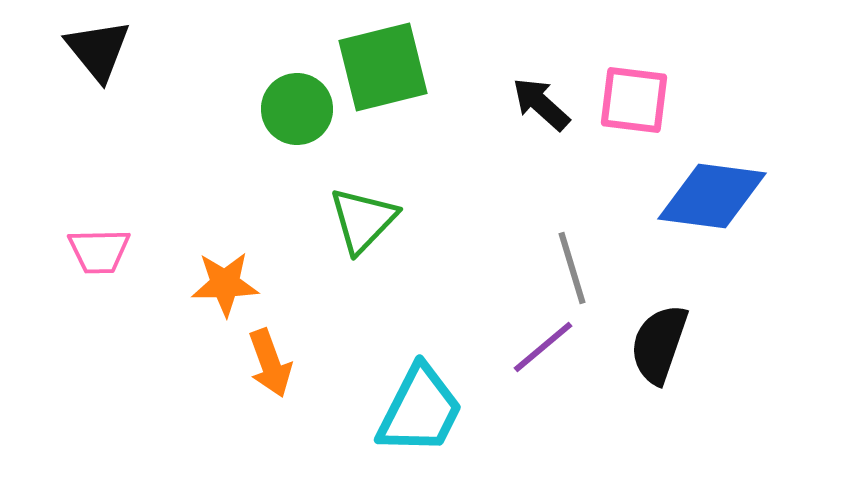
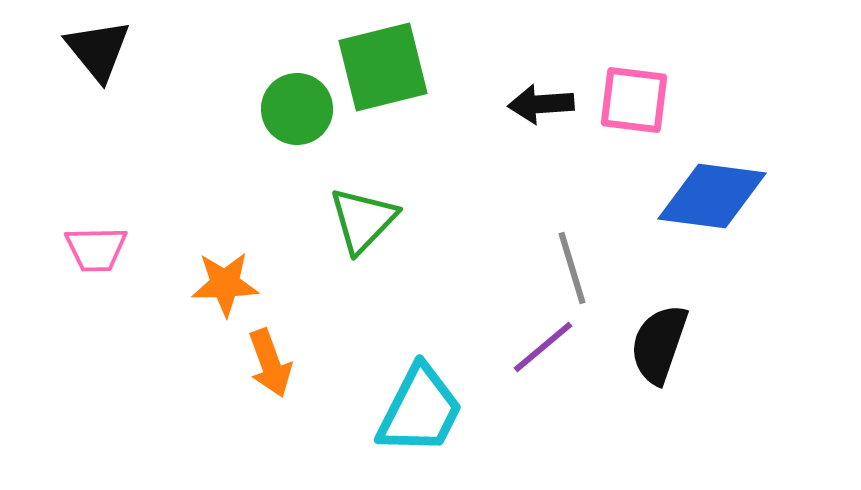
black arrow: rotated 46 degrees counterclockwise
pink trapezoid: moved 3 px left, 2 px up
